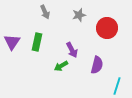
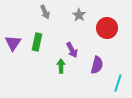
gray star: rotated 24 degrees counterclockwise
purple triangle: moved 1 px right, 1 px down
green arrow: rotated 120 degrees clockwise
cyan line: moved 1 px right, 3 px up
